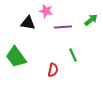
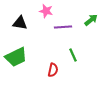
black triangle: moved 8 px left
green trapezoid: rotated 80 degrees counterclockwise
